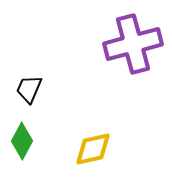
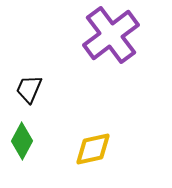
purple cross: moved 22 px left, 9 px up; rotated 22 degrees counterclockwise
